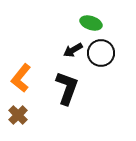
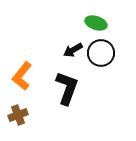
green ellipse: moved 5 px right
orange L-shape: moved 1 px right, 2 px up
brown cross: rotated 24 degrees clockwise
